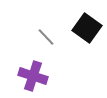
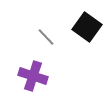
black square: moved 1 px up
